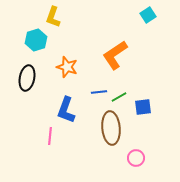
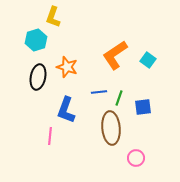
cyan square: moved 45 px down; rotated 21 degrees counterclockwise
black ellipse: moved 11 px right, 1 px up
green line: moved 1 px down; rotated 42 degrees counterclockwise
